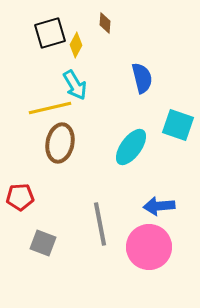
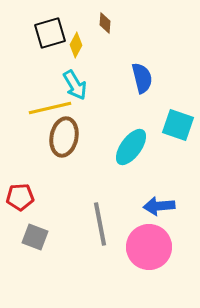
brown ellipse: moved 4 px right, 6 px up
gray square: moved 8 px left, 6 px up
